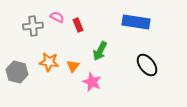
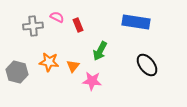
pink star: moved 1 px up; rotated 18 degrees counterclockwise
